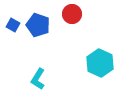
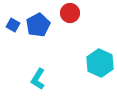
red circle: moved 2 px left, 1 px up
blue pentagon: rotated 25 degrees clockwise
